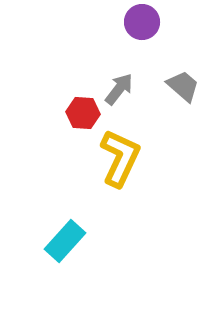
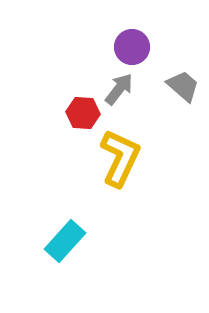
purple circle: moved 10 px left, 25 px down
